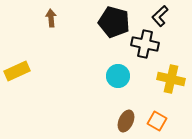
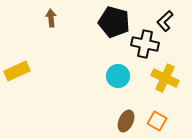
black L-shape: moved 5 px right, 5 px down
yellow cross: moved 6 px left, 1 px up; rotated 12 degrees clockwise
